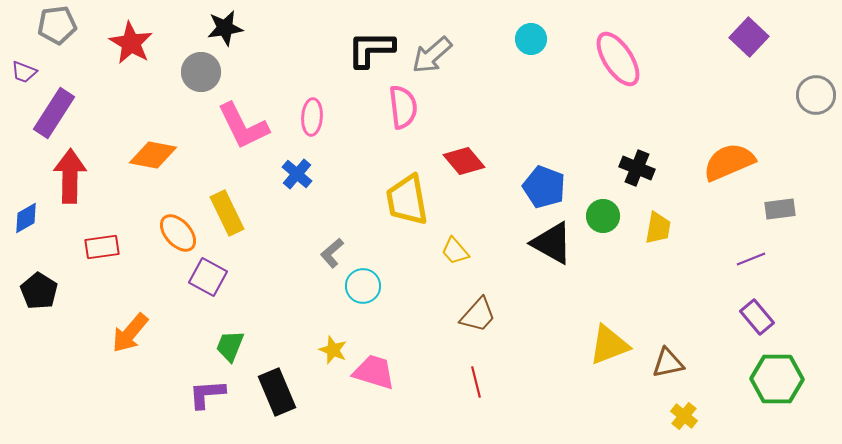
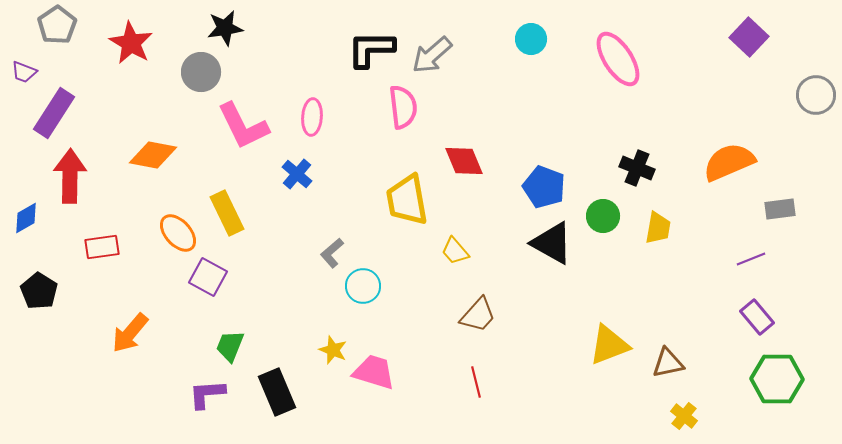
gray pentagon at (57, 25): rotated 27 degrees counterclockwise
red diamond at (464, 161): rotated 18 degrees clockwise
